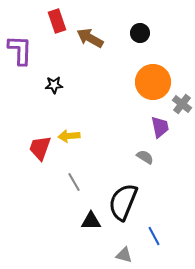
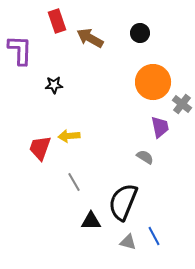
gray triangle: moved 4 px right, 13 px up
